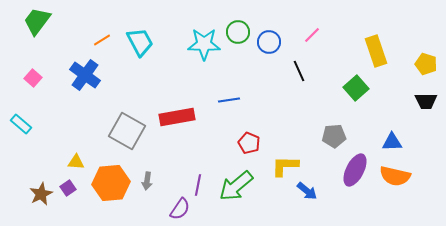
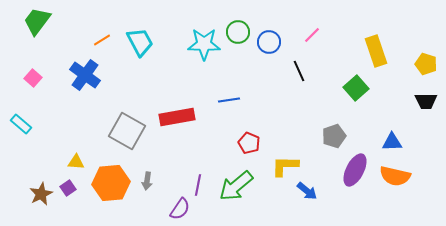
gray pentagon: rotated 15 degrees counterclockwise
